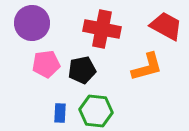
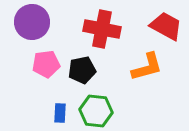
purple circle: moved 1 px up
